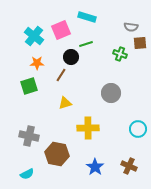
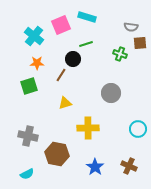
pink square: moved 5 px up
black circle: moved 2 px right, 2 px down
gray cross: moved 1 px left
